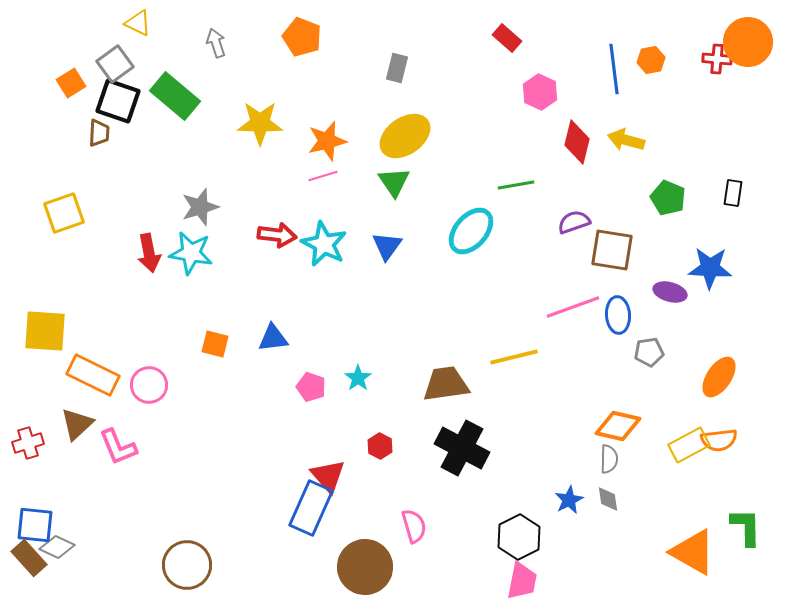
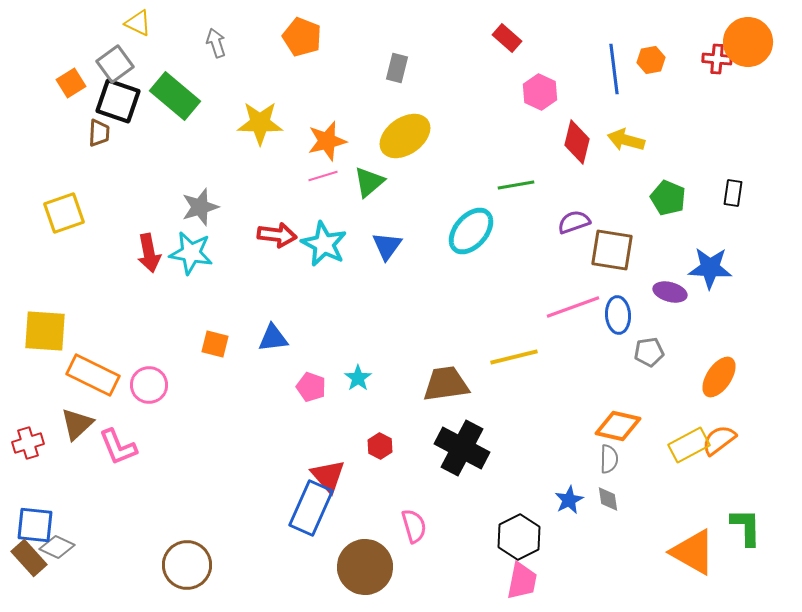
green triangle at (394, 182): moved 25 px left; rotated 24 degrees clockwise
orange semicircle at (719, 440): rotated 150 degrees clockwise
